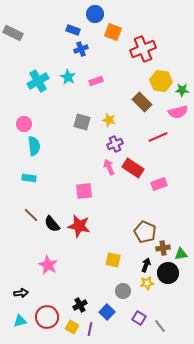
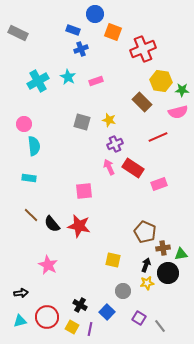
gray rectangle at (13, 33): moved 5 px right
black cross at (80, 305): rotated 32 degrees counterclockwise
